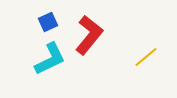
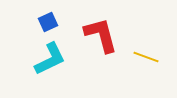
red L-shape: moved 12 px right; rotated 54 degrees counterclockwise
yellow line: rotated 60 degrees clockwise
